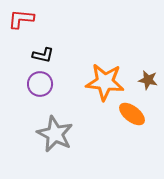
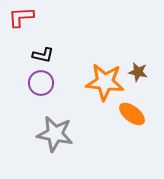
red L-shape: moved 2 px up; rotated 8 degrees counterclockwise
brown star: moved 10 px left, 8 px up
purple circle: moved 1 px right, 1 px up
gray star: rotated 15 degrees counterclockwise
